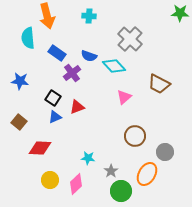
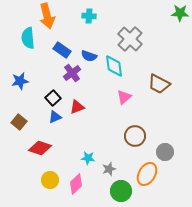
blue rectangle: moved 5 px right, 3 px up
cyan diamond: rotated 35 degrees clockwise
blue star: rotated 18 degrees counterclockwise
black square: rotated 14 degrees clockwise
red diamond: rotated 15 degrees clockwise
gray star: moved 2 px left, 2 px up; rotated 16 degrees clockwise
